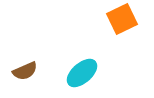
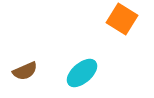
orange square: rotated 32 degrees counterclockwise
